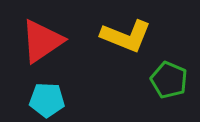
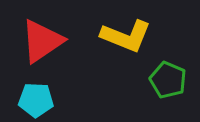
green pentagon: moved 1 px left
cyan pentagon: moved 11 px left
